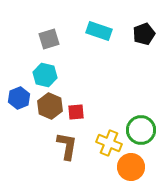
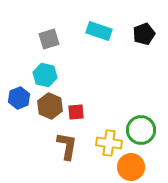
yellow cross: rotated 15 degrees counterclockwise
